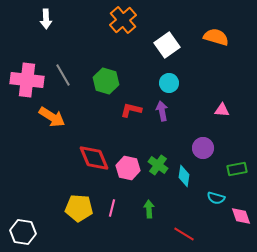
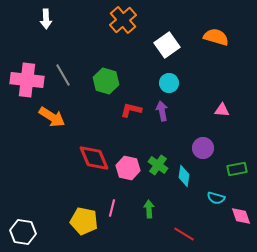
yellow pentagon: moved 5 px right, 13 px down; rotated 8 degrees clockwise
